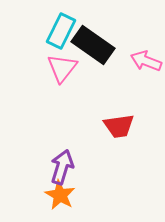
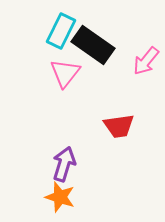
pink arrow: rotated 72 degrees counterclockwise
pink triangle: moved 3 px right, 5 px down
purple arrow: moved 2 px right, 3 px up
orange star: moved 2 px down; rotated 12 degrees counterclockwise
